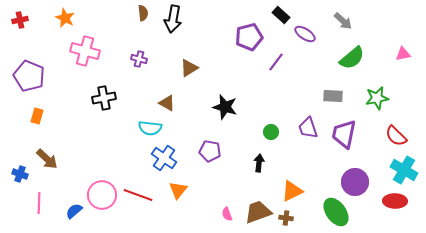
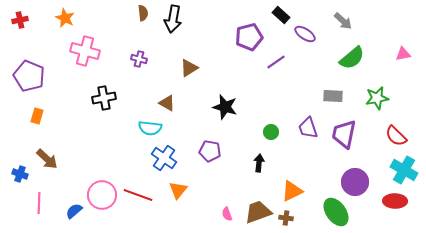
purple line at (276, 62): rotated 18 degrees clockwise
